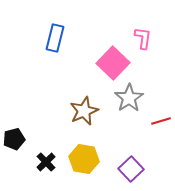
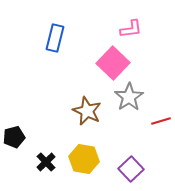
pink L-shape: moved 12 px left, 9 px up; rotated 75 degrees clockwise
gray star: moved 1 px up
brown star: moved 3 px right; rotated 24 degrees counterclockwise
black pentagon: moved 2 px up
